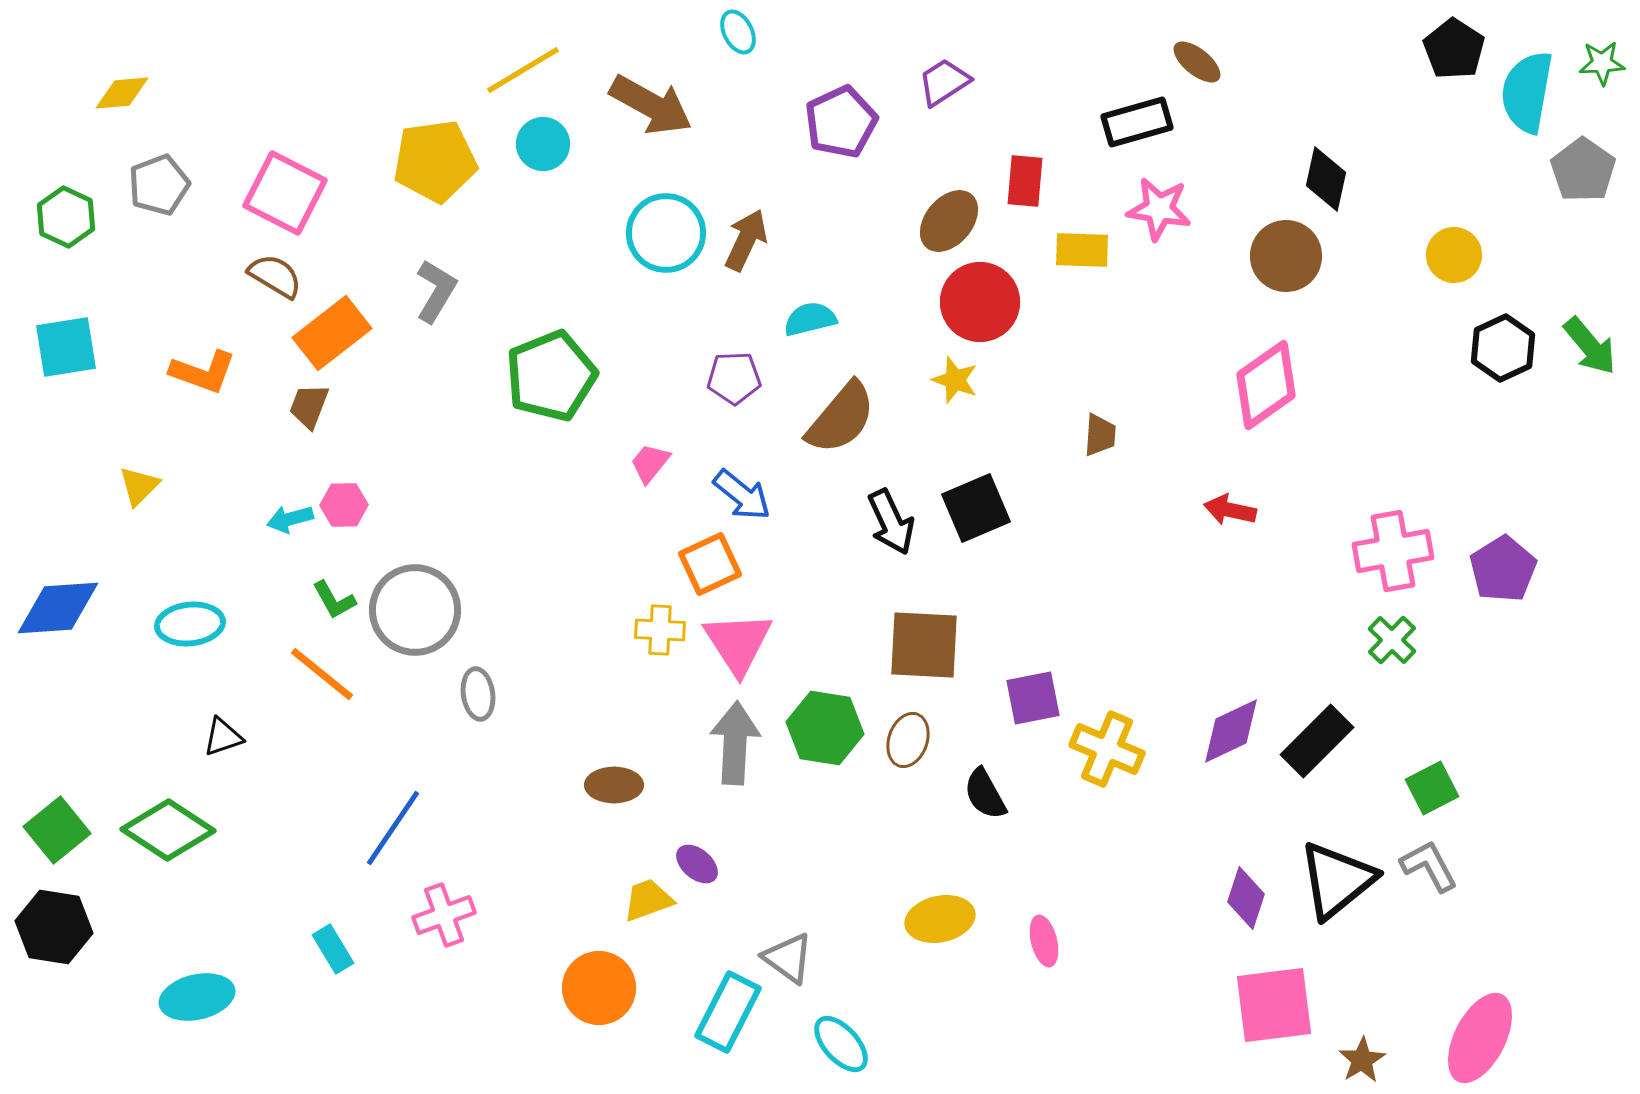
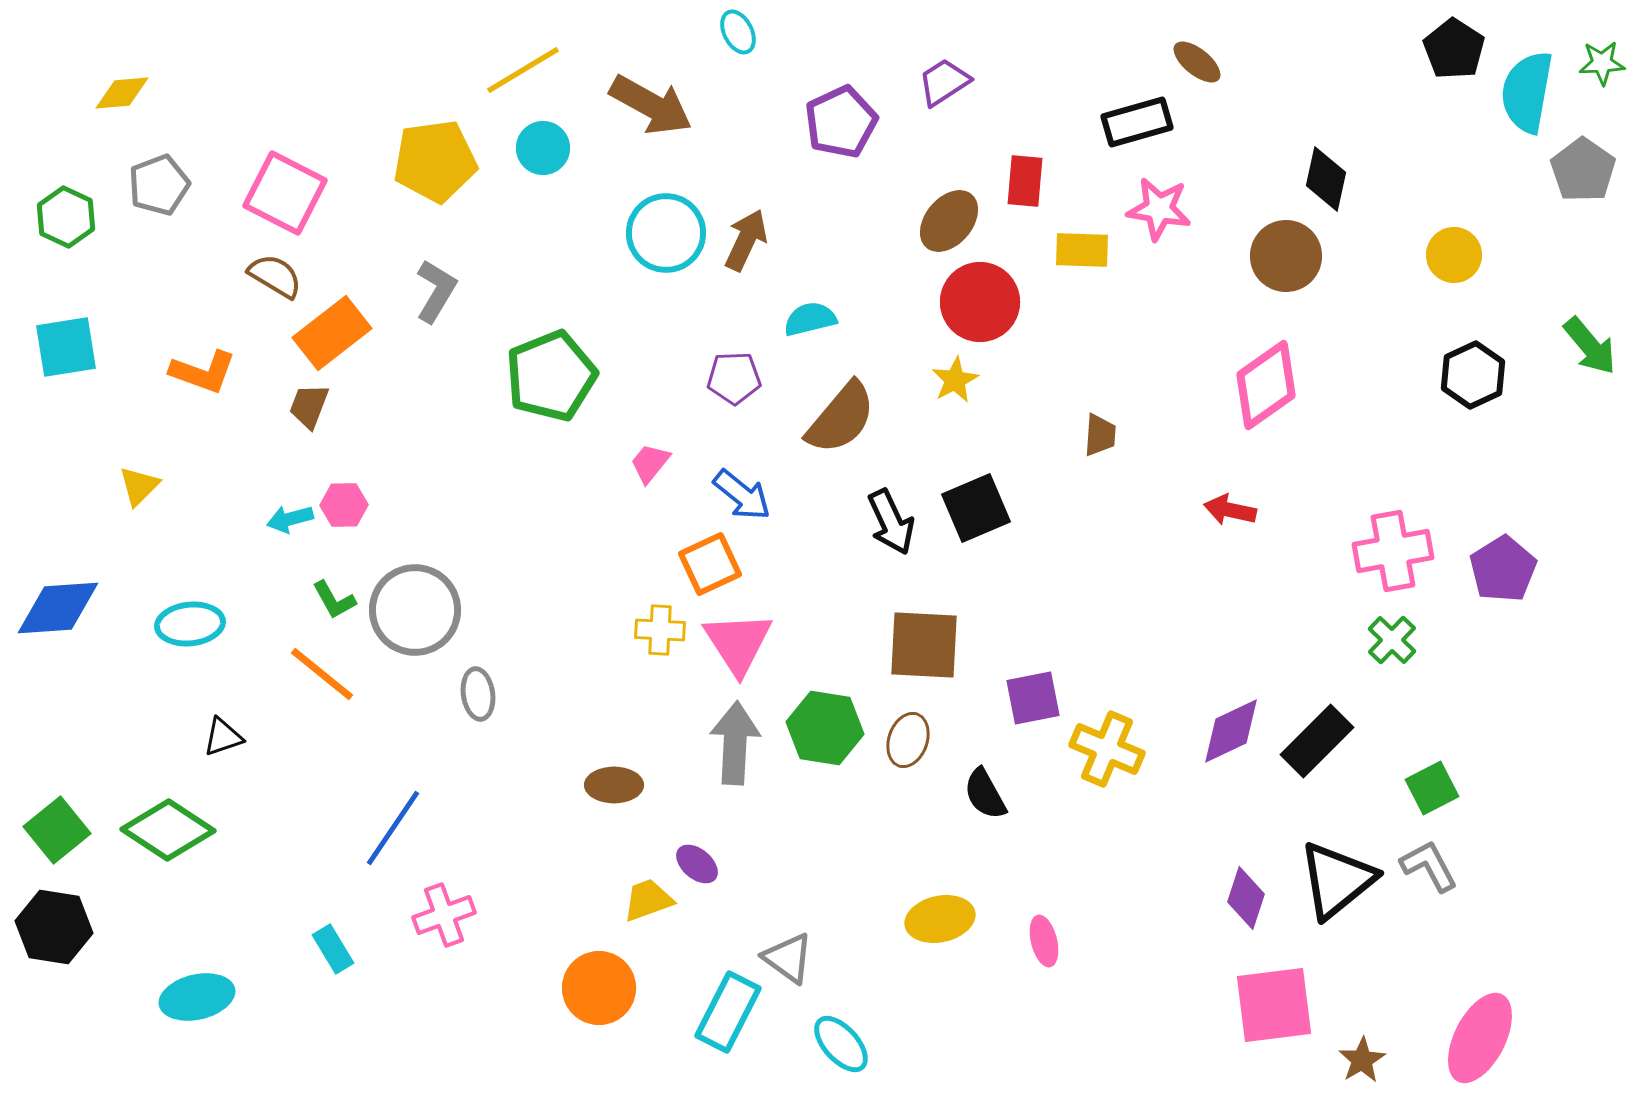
cyan circle at (543, 144): moved 4 px down
black hexagon at (1503, 348): moved 30 px left, 27 px down
yellow star at (955, 380): rotated 24 degrees clockwise
